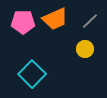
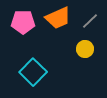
orange trapezoid: moved 3 px right, 1 px up
cyan square: moved 1 px right, 2 px up
